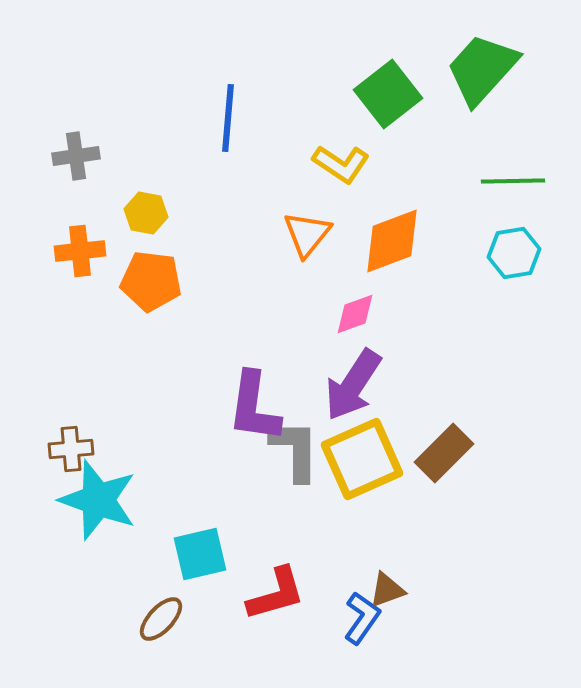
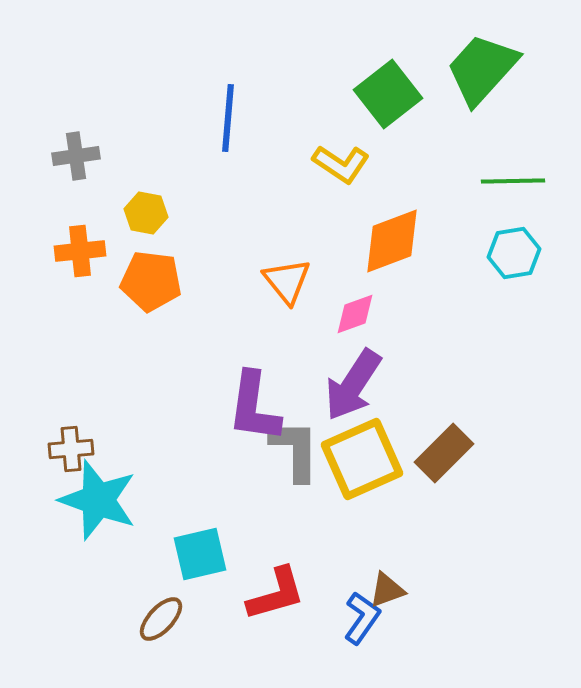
orange triangle: moved 20 px left, 47 px down; rotated 18 degrees counterclockwise
